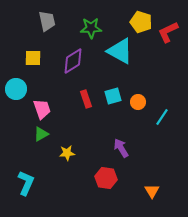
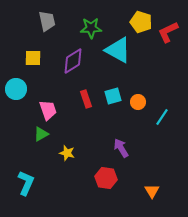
cyan triangle: moved 2 px left, 1 px up
pink trapezoid: moved 6 px right, 1 px down
yellow star: rotated 21 degrees clockwise
